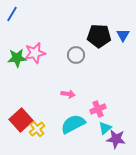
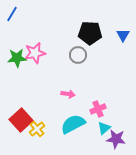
black pentagon: moved 9 px left, 3 px up
gray circle: moved 2 px right
cyan triangle: moved 1 px left
